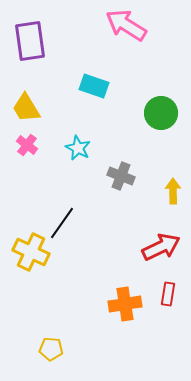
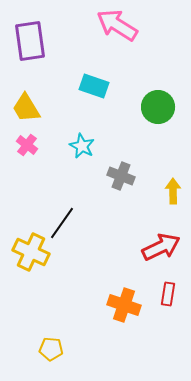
pink arrow: moved 9 px left
green circle: moved 3 px left, 6 px up
cyan star: moved 4 px right, 2 px up
orange cross: moved 1 px left, 1 px down; rotated 28 degrees clockwise
